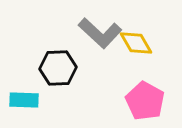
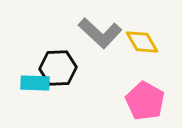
yellow diamond: moved 6 px right, 1 px up
cyan rectangle: moved 11 px right, 17 px up
